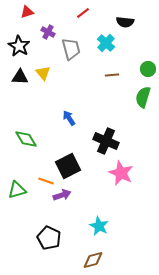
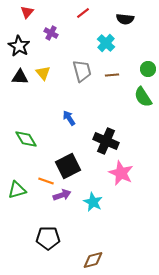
red triangle: rotated 32 degrees counterclockwise
black semicircle: moved 3 px up
purple cross: moved 3 px right, 1 px down
gray trapezoid: moved 11 px right, 22 px down
green semicircle: rotated 50 degrees counterclockwise
cyan star: moved 6 px left, 24 px up
black pentagon: moved 1 px left; rotated 25 degrees counterclockwise
